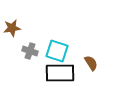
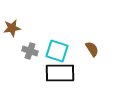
brown semicircle: moved 1 px right, 14 px up
